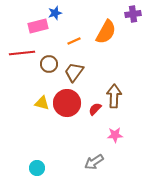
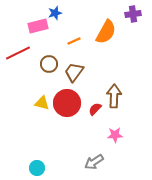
red line: moved 4 px left; rotated 20 degrees counterclockwise
